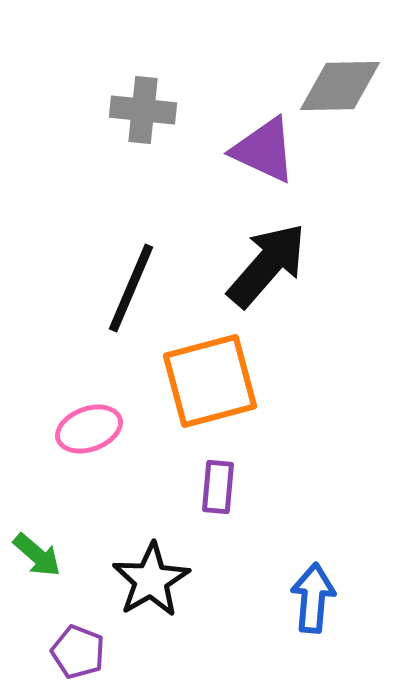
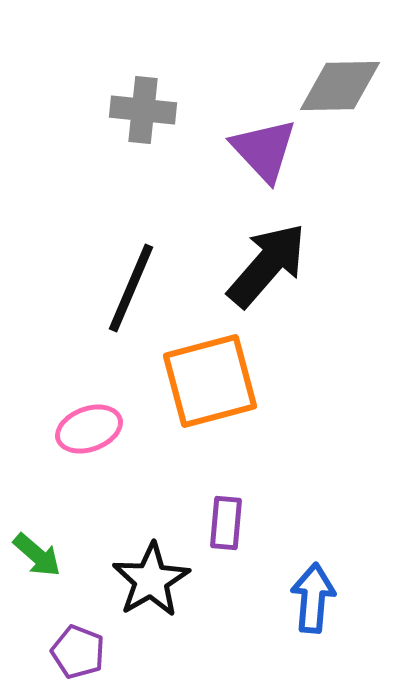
purple triangle: rotated 22 degrees clockwise
purple rectangle: moved 8 px right, 36 px down
